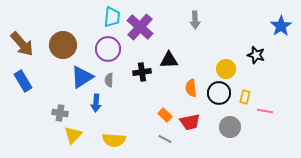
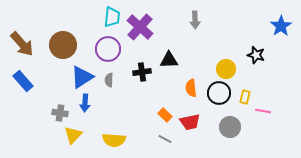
blue rectangle: rotated 10 degrees counterclockwise
blue arrow: moved 11 px left
pink line: moved 2 px left
